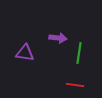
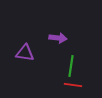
green line: moved 8 px left, 13 px down
red line: moved 2 px left
